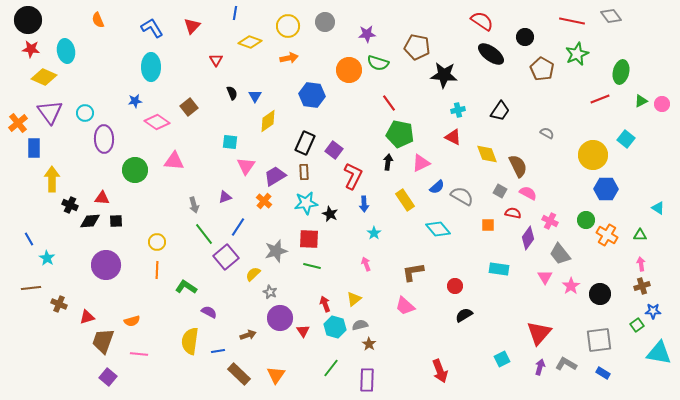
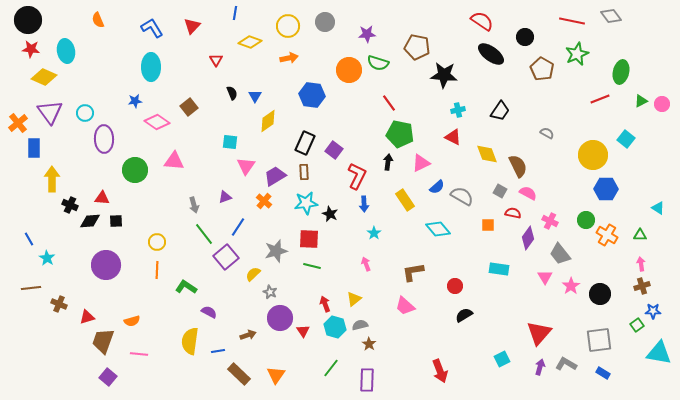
red L-shape at (353, 176): moved 4 px right
